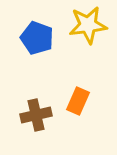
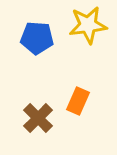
blue pentagon: rotated 16 degrees counterclockwise
brown cross: moved 2 px right, 3 px down; rotated 32 degrees counterclockwise
